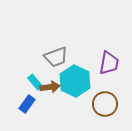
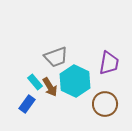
brown arrow: rotated 66 degrees clockwise
